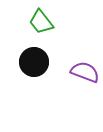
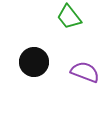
green trapezoid: moved 28 px right, 5 px up
